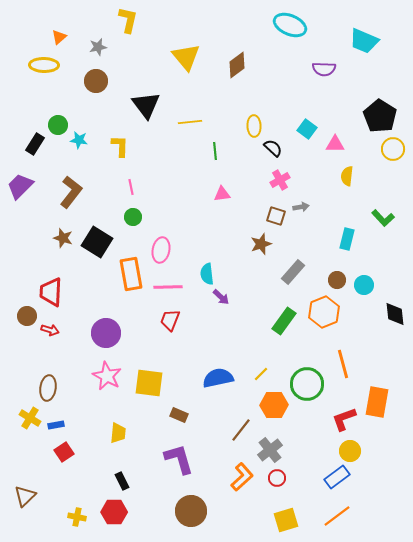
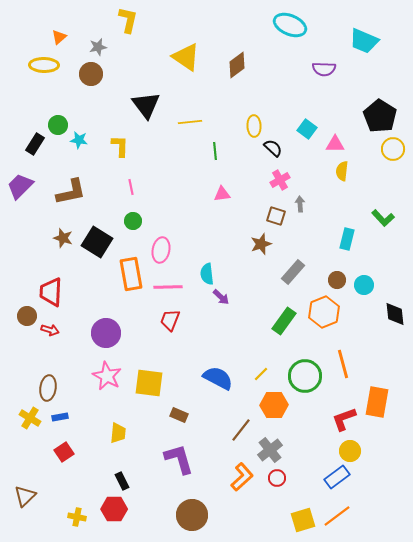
yellow triangle at (186, 57): rotated 16 degrees counterclockwise
brown circle at (96, 81): moved 5 px left, 7 px up
yellow semicircle at (347, 176): moved 5 px left, 5 px up
brown L-shape at (71, 192): rotated 40 degrees clockwise
gray arrow at (301, 207): moved 1 px left, 3 px up; rotated 84 degrees counterclockwise
green circle at (133, 217): moved 4 px down
blue semicircle at (218, 378): rotated 40 degrees clockwise
green circle at (307, 384): moved 2 px left, 8 px up
blue rectangle at (56, 425): moved 4 px right, 8 px up
brown circle at (191, 511): moved 1 px right, 4 px down
red hexagon at (114, 512): moved 3 px up
yellow square at (286, 520): moved 17 px right
